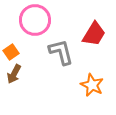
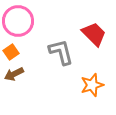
pink circle: moved 17 px left, 1 px down
red trapezoid: rotated 76 degrees counterclockwise
brown arrow: rotated 36 degrees clockwise
orange star: rotated 30 degrees clockwise
